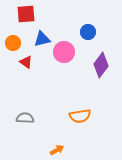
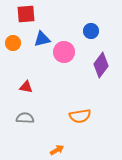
blue circle: moved 3 px right, 1 px up
red triangle: moved 25 px down; rotated 24 degrees counterclockwise
